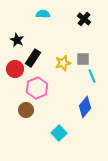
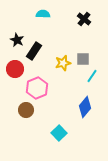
black rectangle: moved 1 px right, 7 px up
cyan line: rotated 56 degrees clockwise
